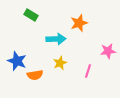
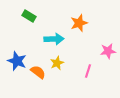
green rectangle: moved 2 px left, 1 px down
cyan arrow: moved 2 px left
yellow star: moved 3 px left
orange semicircle: moved 3 px right, 3 px up; rotated 133 degrees counterclockwise
